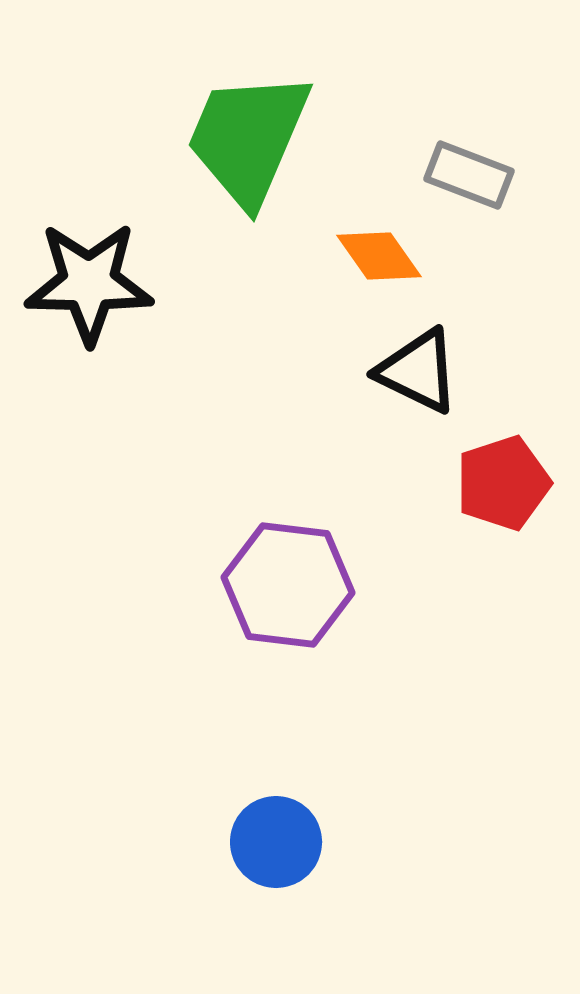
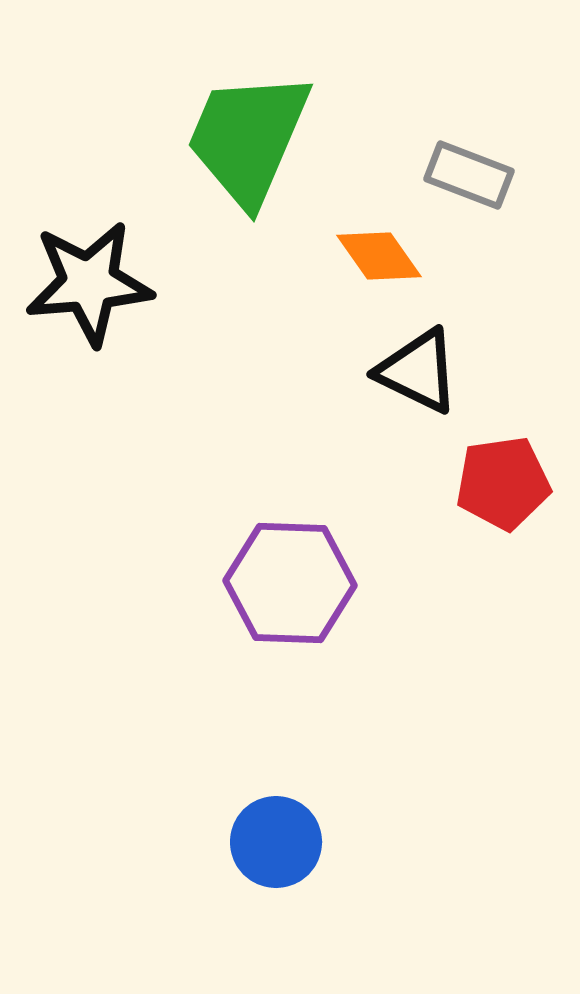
black star: rotated 6 degrees counterclockwise
red pentagon: rotated 10 degrees clockwise
purple hexagon: moved 2 px right, 2 px up; rotated 5 degrees counterclockwise
